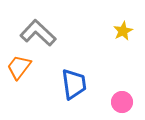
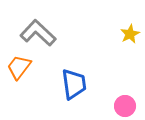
yellow star: moved 7 px right, 3 px down
pink circle: moved 3 px right, 4 px down
